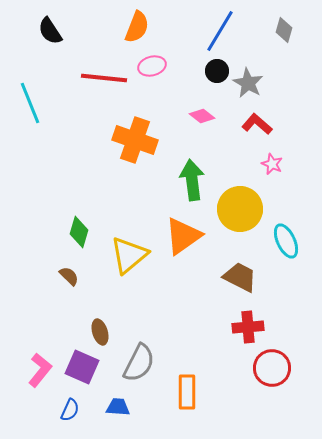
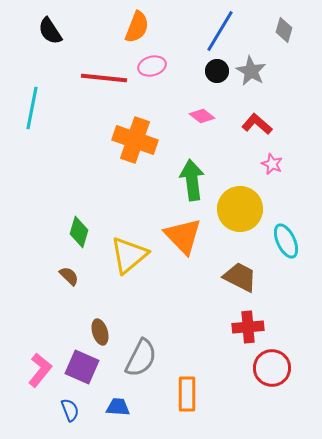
gray star: moved 3 px right, 12 px up
cyan line: moved 2 px right, 5 px down; rotated 33 degrees clockwise
orange triangle: rotated 39 degrees counterclockwise
gray semicircle: moved 2 px right, 5 px up
orange rectangle: moved 2 px down
blue semicircle: rotated 45 degrees counterclockwise
